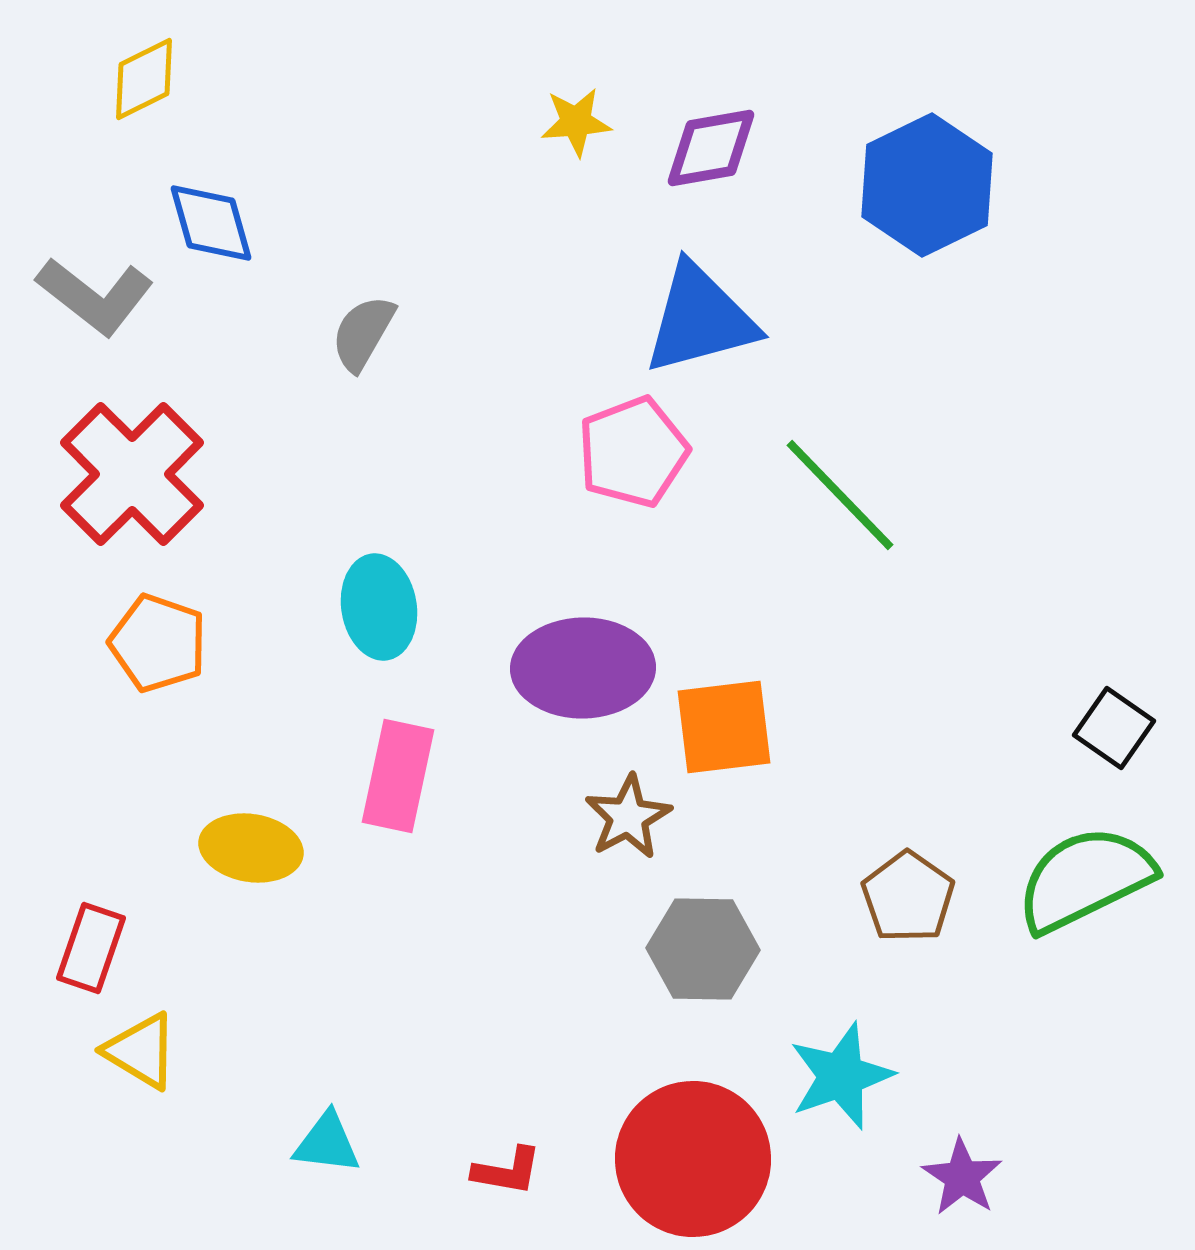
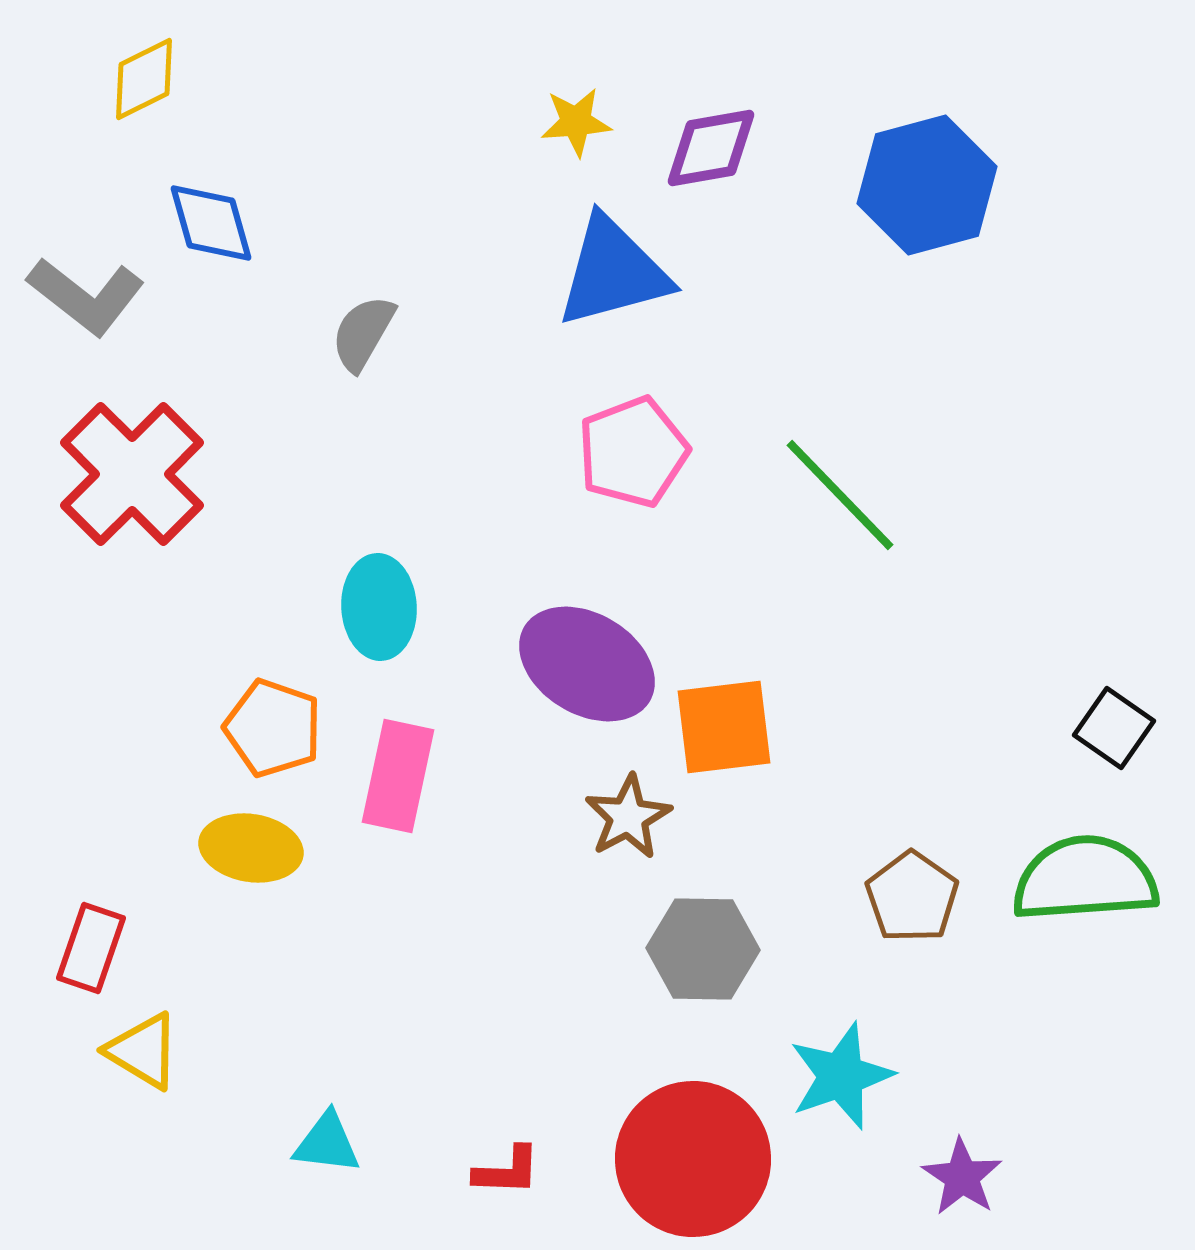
blue hexagon: rotated 11 degrees clockwise
gray L-shape: moved 9 px left
blue triangle: moved 87 px left, 47 px up
cyan ellipse: rotated 6 degrees clockwise
orange pentagon: moved 115 px right, 85 px down
purple ellipse: moved 4 px right, 4 px up; rotated 32 degrees clockwise
green semicircle: rotated 22 degrees clockwise
brown pentagon: moved 4 px right
yellow triangle: moved 2 px right
red L-shape: rotated 8 degrees counterclockwise
